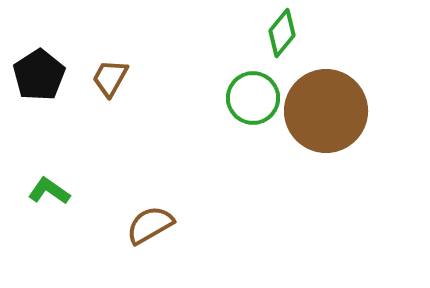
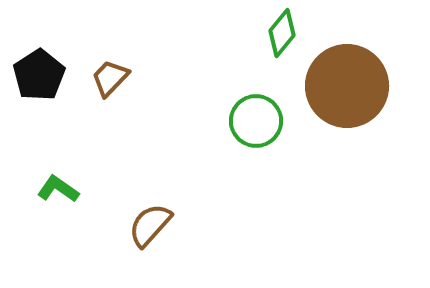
brown trapezoid: rotated 15 degrees clockwise
green circle: moved 3 px right, 23 px down
brown circle: moved 21 px right, 25 px up
green L-shape: moved 9 px right, 2 px up
brown semicircle: rotated 18 degrees counterclockwise
